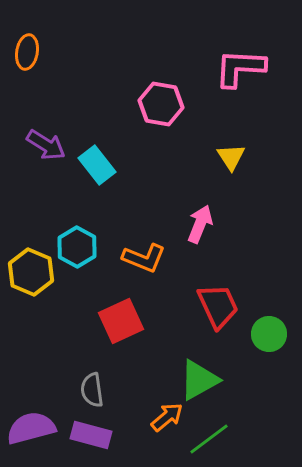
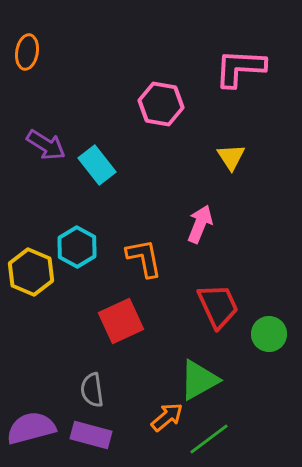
orange L-shape: rotated 123 degrees counterclockwise
